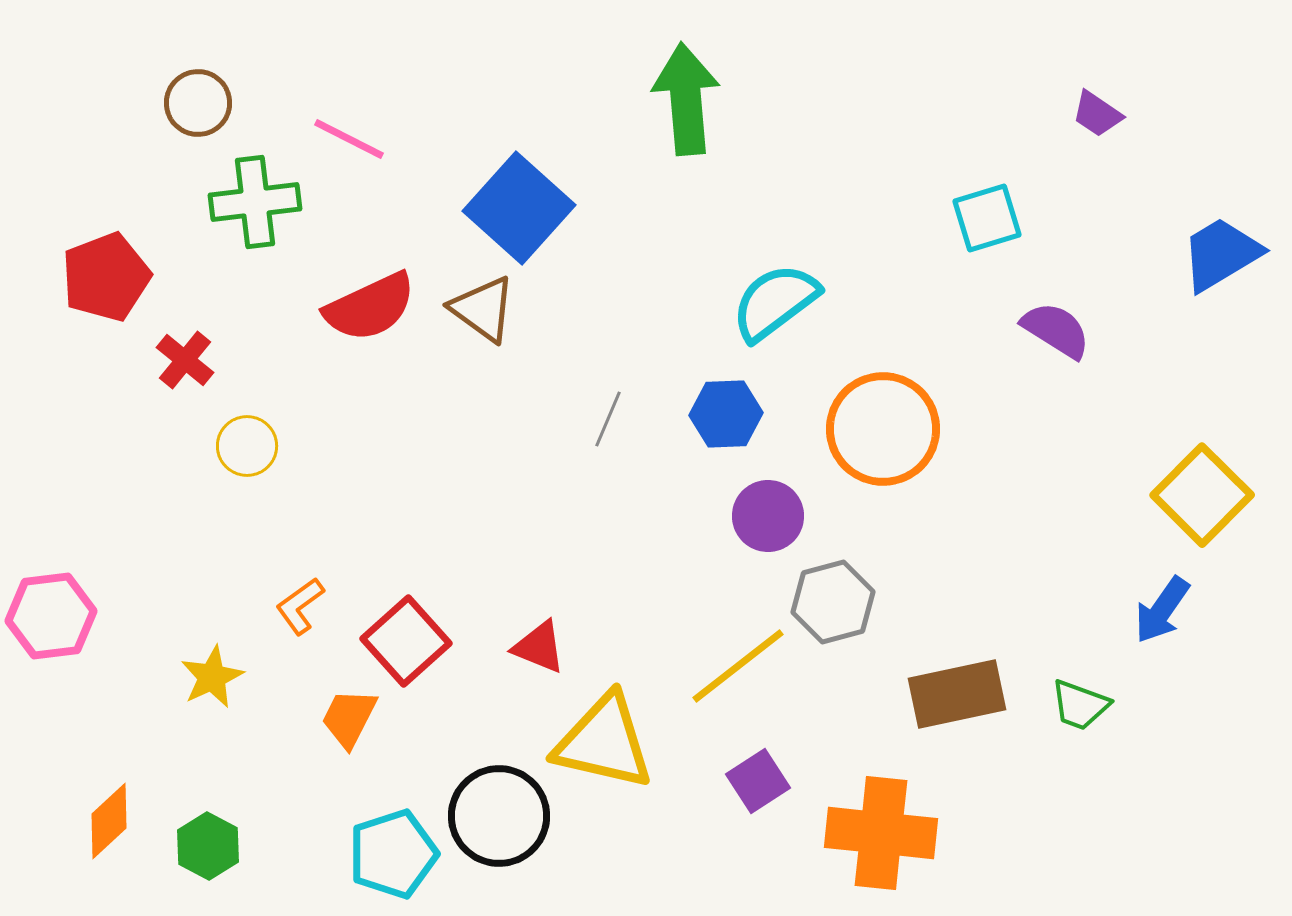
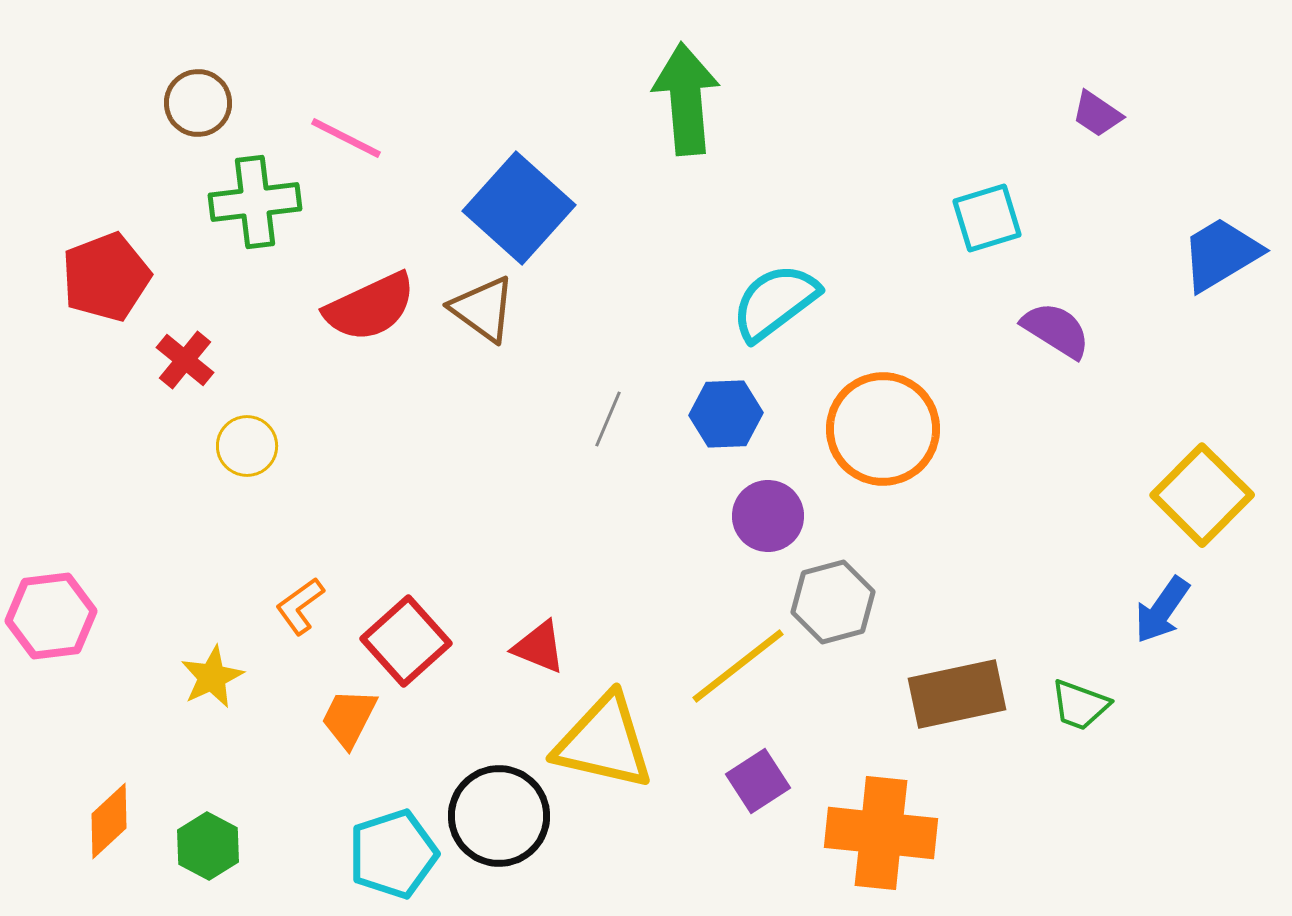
pink line: moved 3 px left, 1 px up
